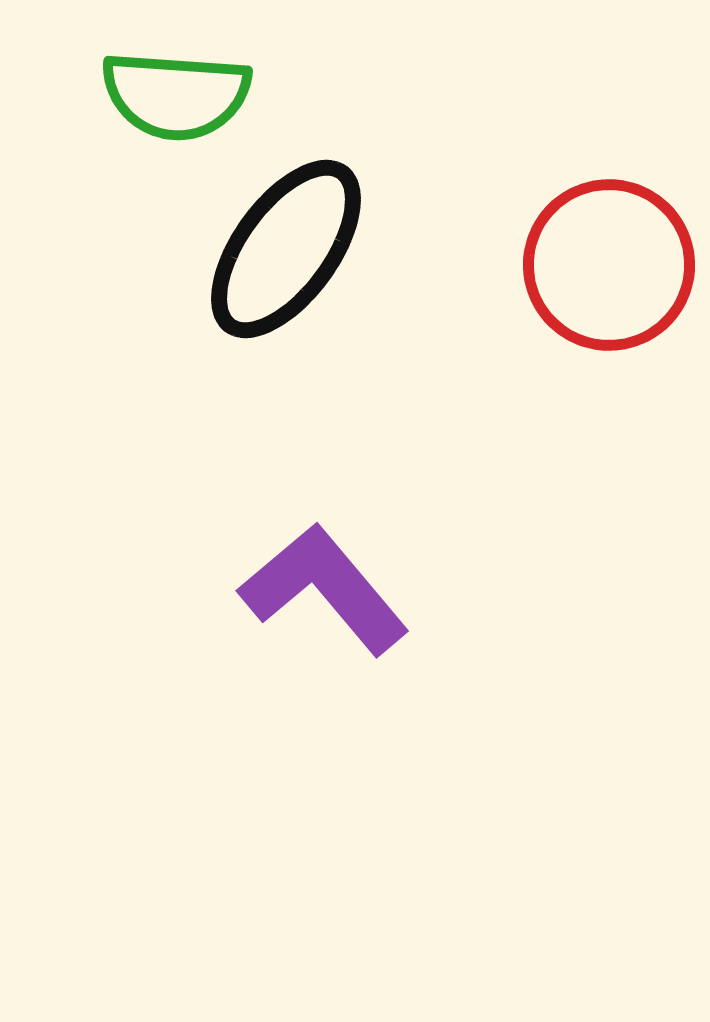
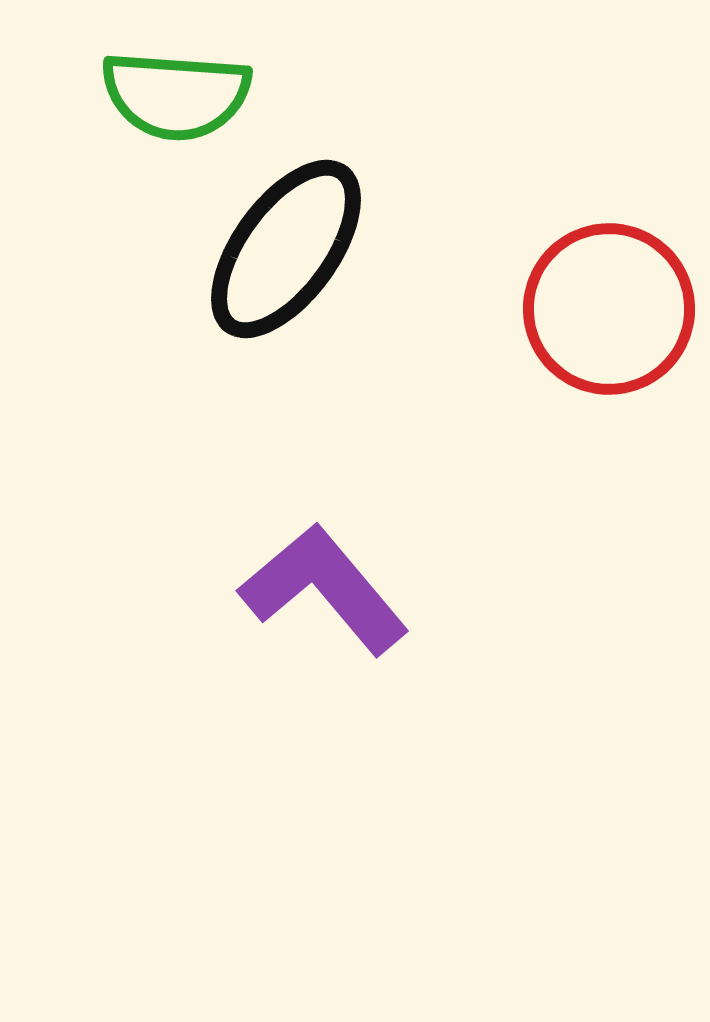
red circle: moved 44 px down
